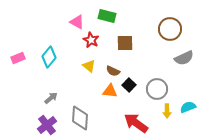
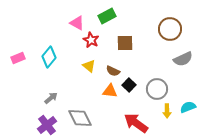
green rectangle: rotated 42 degrees counterclockwise
pink triangle: moved 1 px down
gray semicircle: moved 1 px left, 1 px down
gray diamond: rotated 30 degrees counterclockwise
